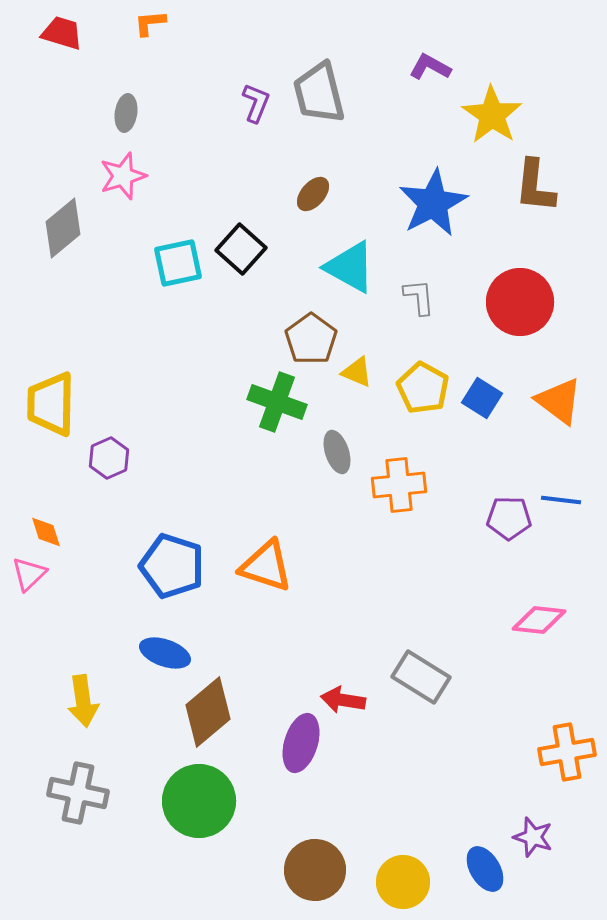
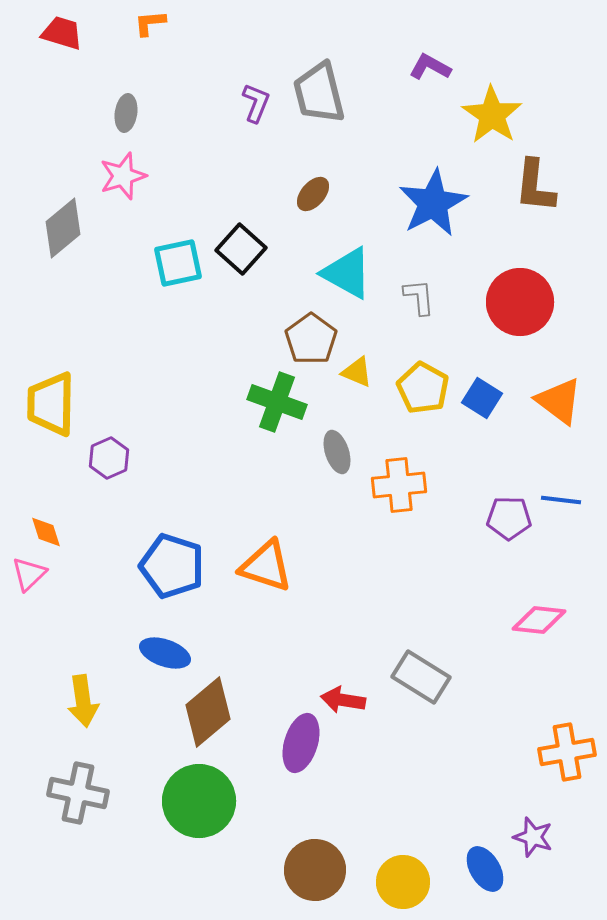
cyan triangle at (350, 267): moved 3 px left, 6 px down
